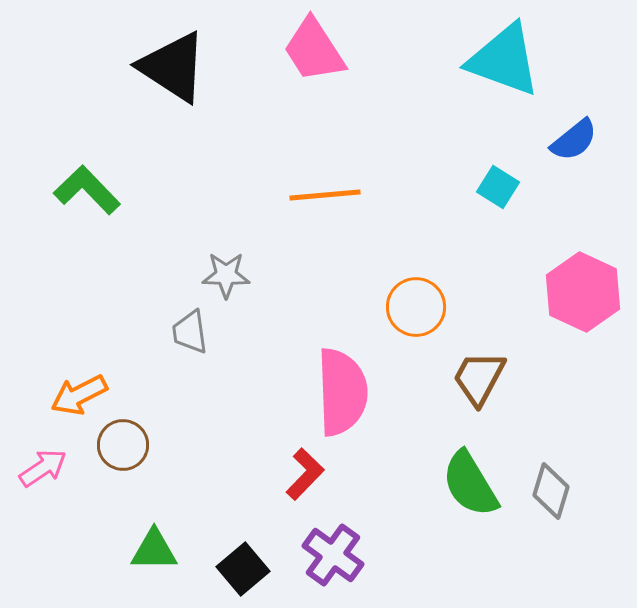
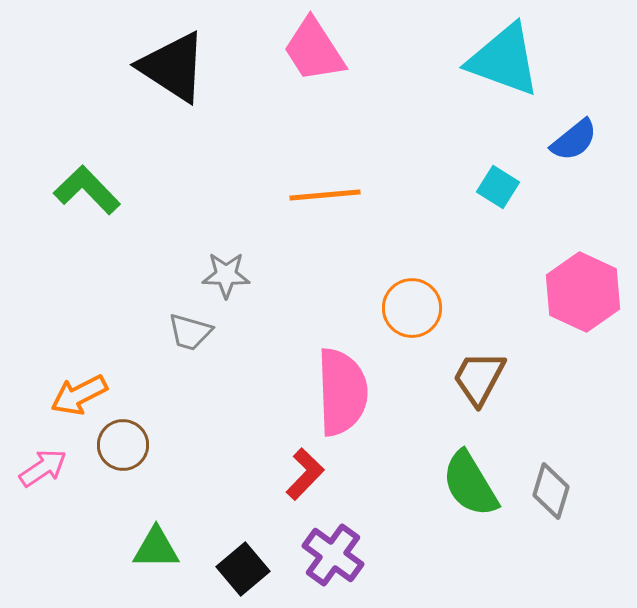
orange circle: moved 4 px left, 1 px down
gray trapezoid: rotated 66 degrees counterclockwise
green triangle: moved 2 px right, 2 px up
